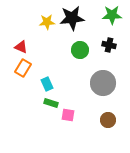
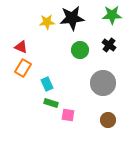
black cross: rotated 24 degrees clockwise
